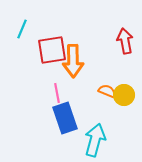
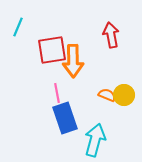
cyan line: moved 4 px left, 2 px up
red arrow: moved 14 px left, 6 px up
orange semicircle: moved 4 px down
